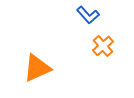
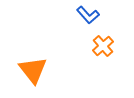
orange triangle: moved 4 px left, 2 px down; rotated 44 degrees counterclockwise
